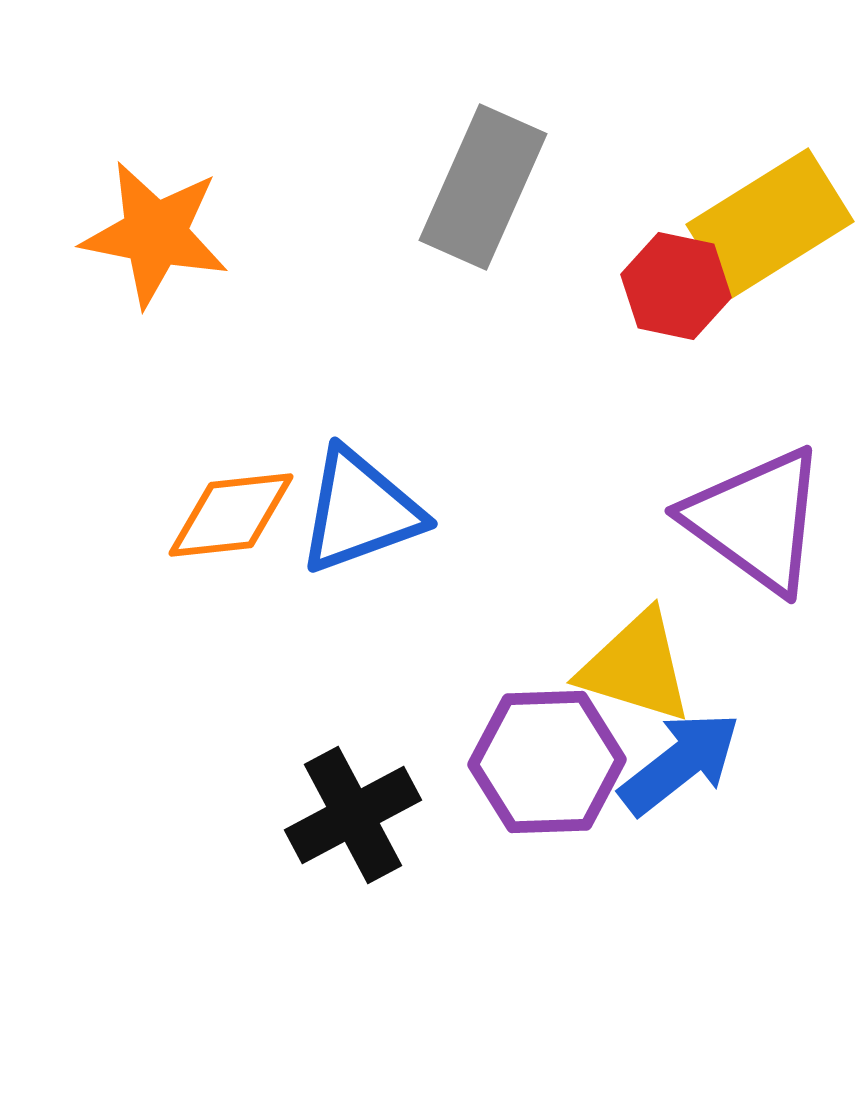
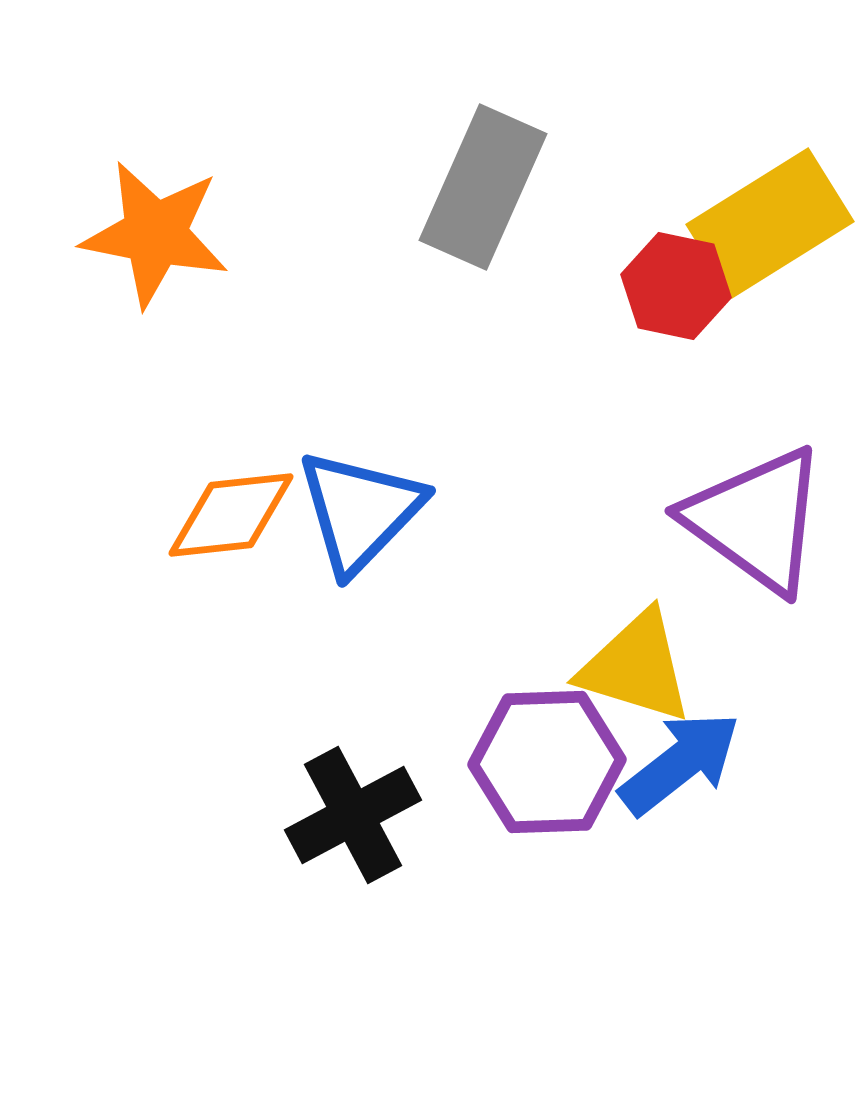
blue triangle: rotated 26 degrees counterclockwise
